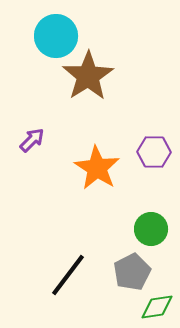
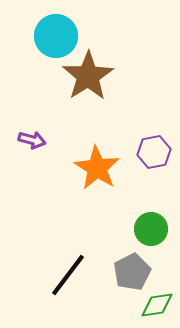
purple arrow: rotated 60 degrees clockwise
purple hexagon: rotated 12 degrees counterclockwise
green diamond: moved 2 px up
